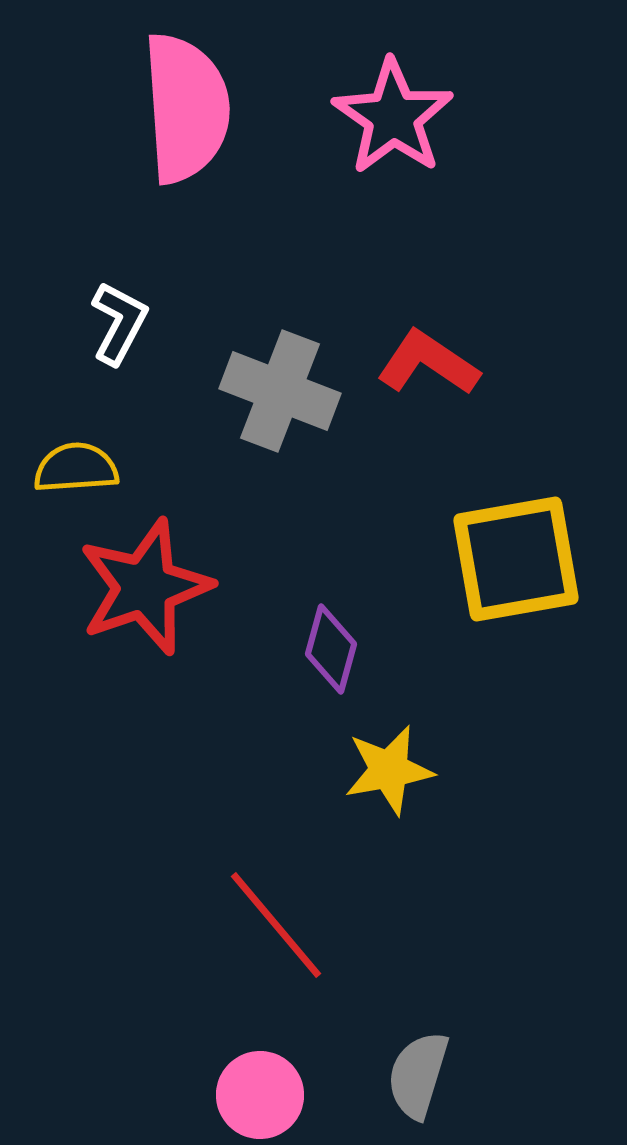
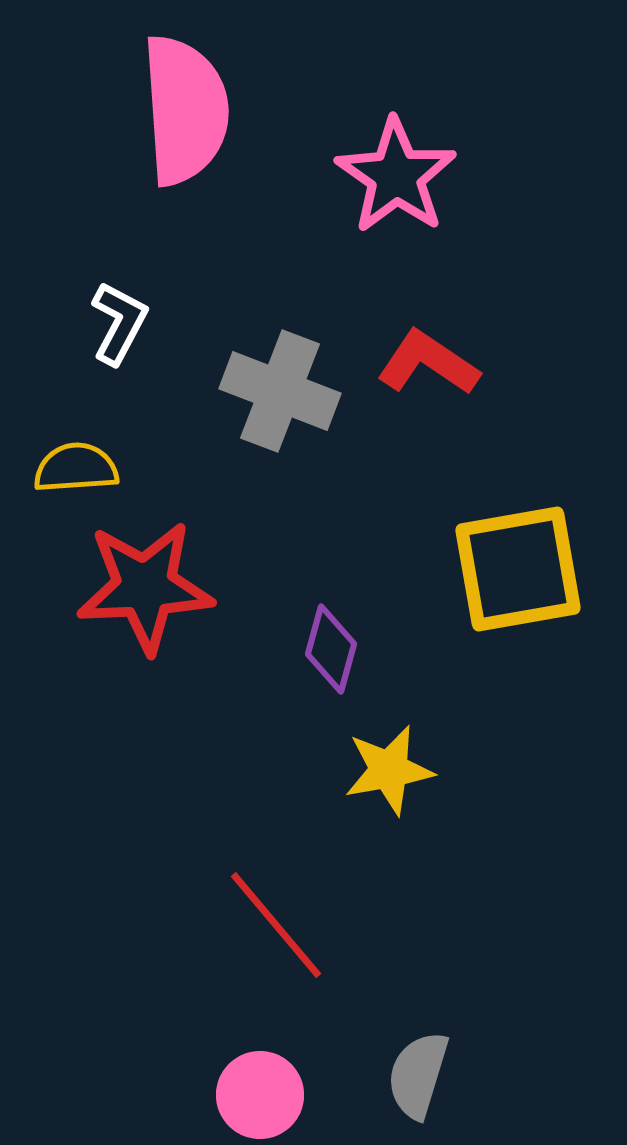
pink semicircle: moved 1 px left, 2 px down
pink star: moved 3 px right, 59 px down
yellow square: moved 2 px right, 10 px down
red star: rotated 16 degrees clockwise
